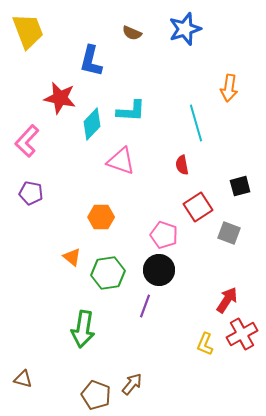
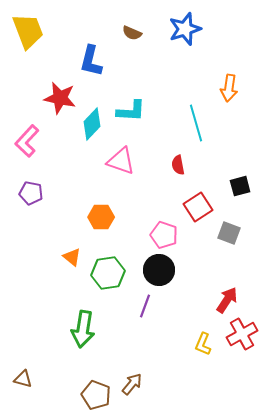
red semicircle: moved 4 px left
yellow L-shape: moved 2 px left
